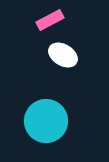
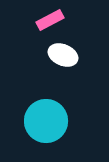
white ellipse: rotated 8 degrees counterclockwise
